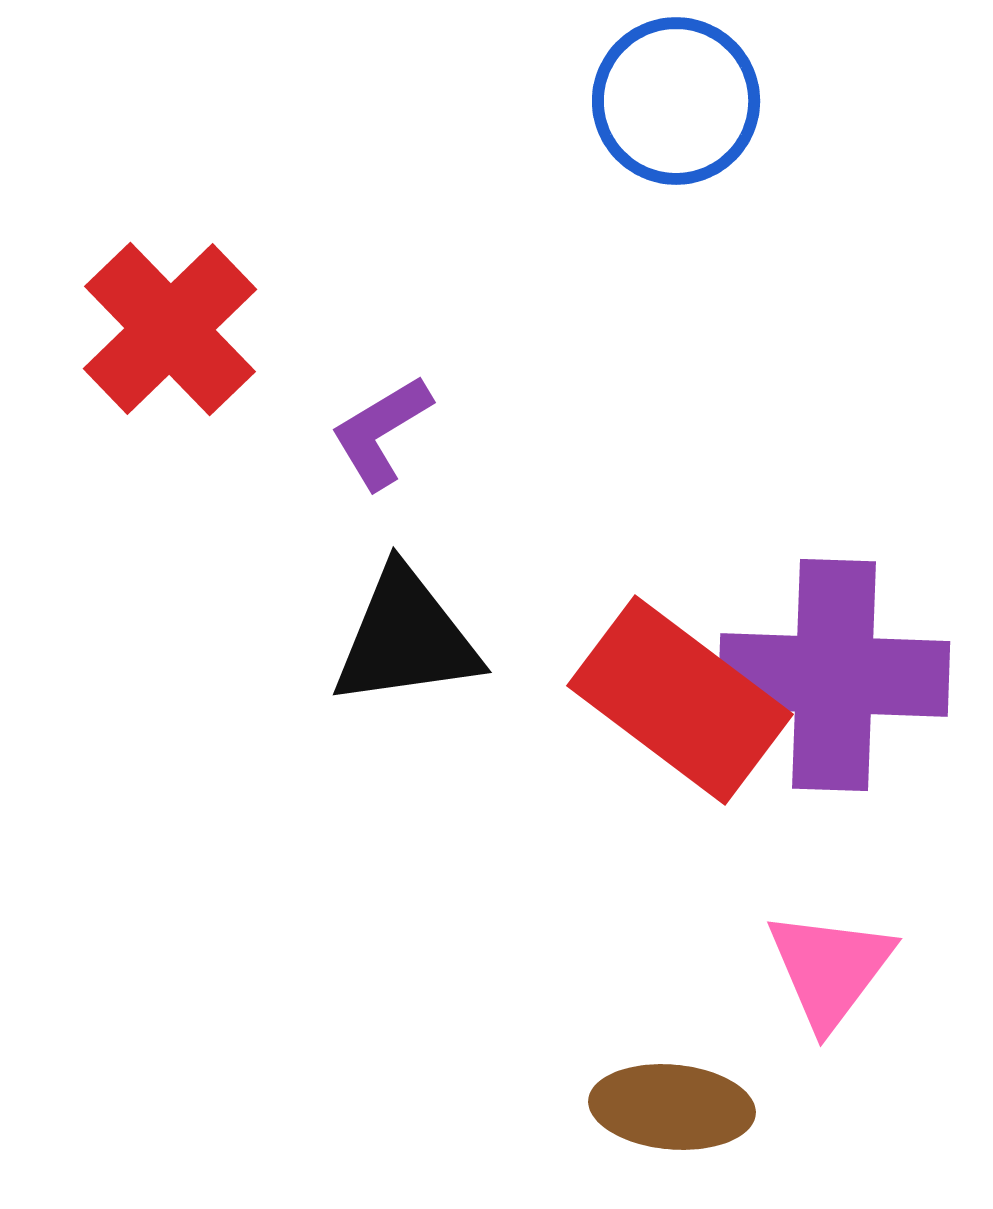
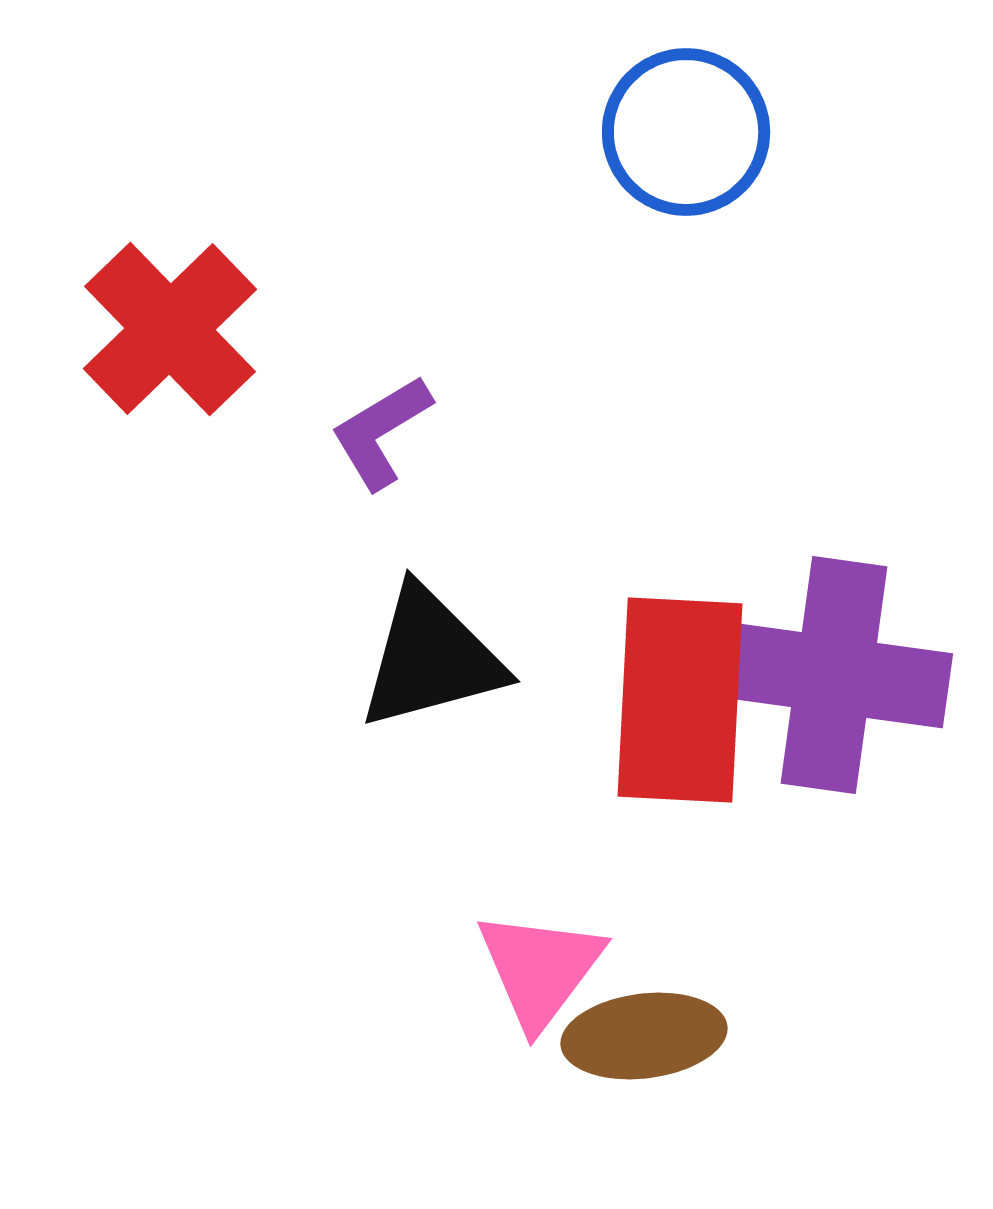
blue circle: moved 10 px right, 31 px down
black triangle: moved 25 px right, 20 px down; rotated 7 degrees counterclockwise
purple cross: rotated 6 degrees clockwise
red rectangle: rotated 56 degrees clockwise
pink triangle: moved 290 px left
brown ellipse: moved 28 px left, 71 px up; rotated 12 degrees counterclockwise
